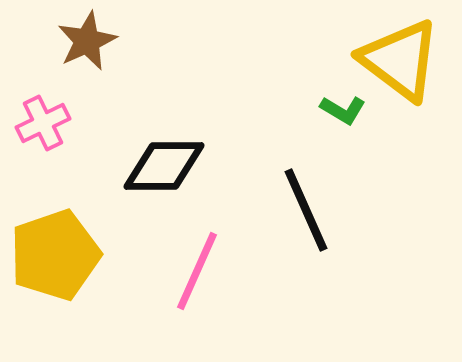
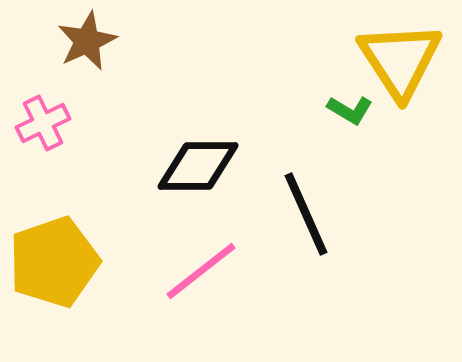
yellow triangle: rotated 20 degrees clockwise
green L-shape: moved 7 px right
black diamond: moved 34 px right
black line: moved 4 px down
yellow pentagon: moved 1 px left, 7 px down
pink line: moved 4 px right; rotated 28 degrees clockwise
